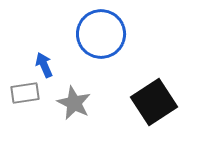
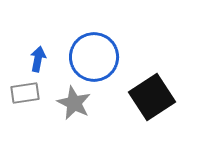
blue circle: moved 7 px left, 23 px down
blue arrow: moved 6 px left, 6 px up; rotated 35 degrees clockwise
black square: moved 2 px left, 5 px up
